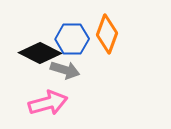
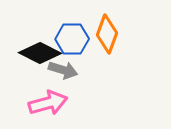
gray arrow: moved 2 px left
